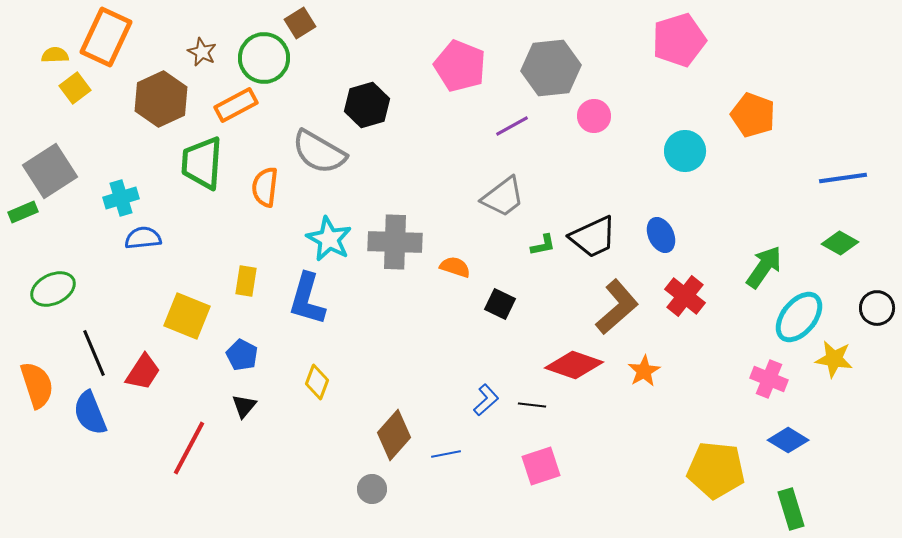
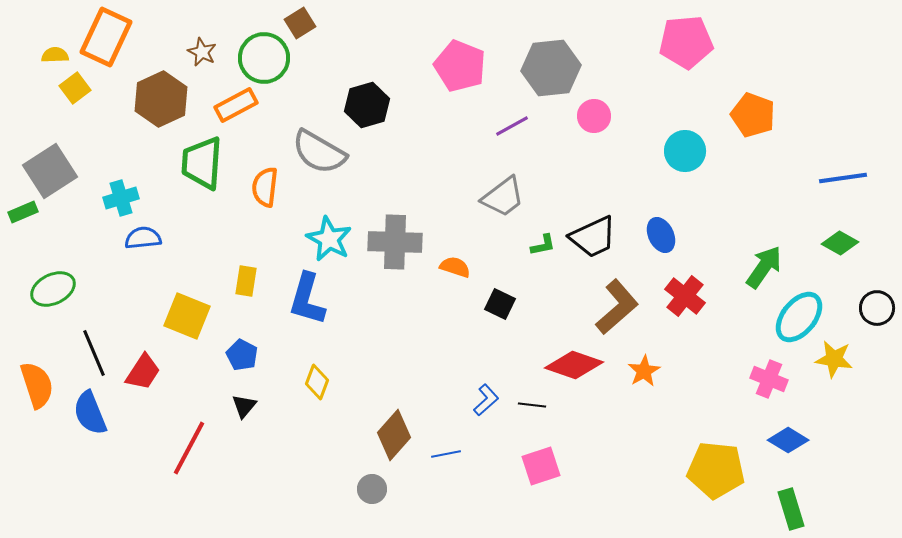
pink pentagon at (679, 40): moved 7 px right, 2 px down; rotated 12 degrees clockwise
